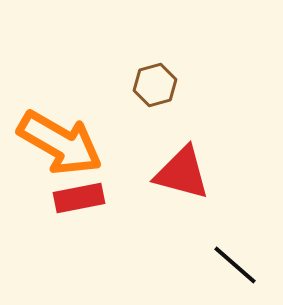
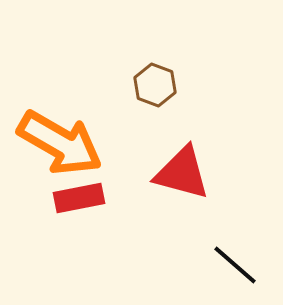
brown hexagon: rotated 24 degrees counterclockwise
